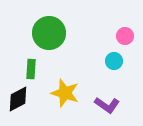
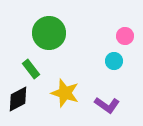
green rectangle: rotated 42 degrees counterclockwise
